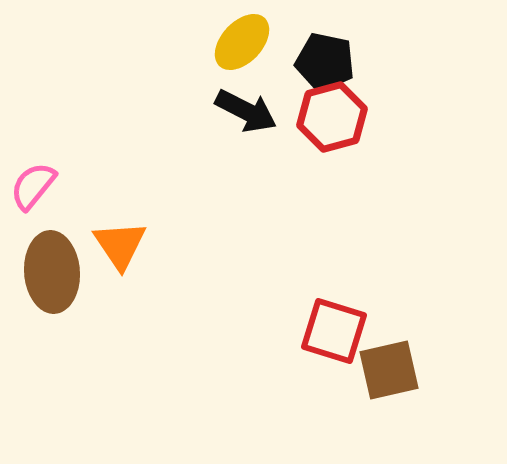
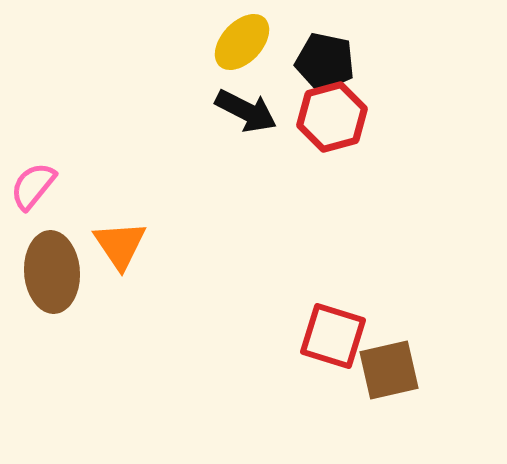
red square: moved 1 px left, 5 px down
